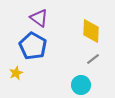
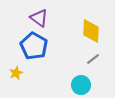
blue pentagon: moved 1 px right
